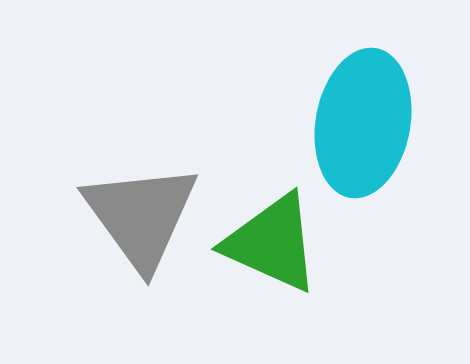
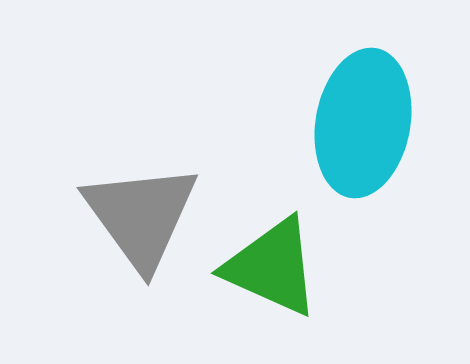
green triangle: moved 24 px down
